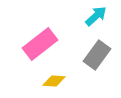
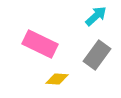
pink rectangle: rotated 64 degrees clockwise
yellow diamond: moved 3 px right, 2 px up
